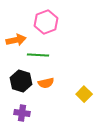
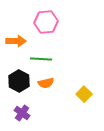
pink hexagon: rotated 15 degrees clockwise
orange arrow: moved 1 px down; rotated 12 degrees clockwise
green line: moved 3 px right, 4 px down
black hexagon: moved 2 px left; rotated 10 degrees clockwise
purple cross: rotated 28 degrees clockwise
